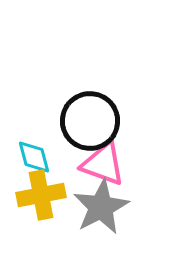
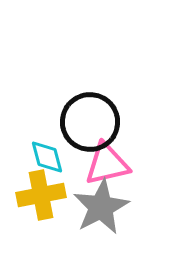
black circle: moved 1 px down
cyan diamond: moved 13 px right
pink triangle: moved 4 px right; rotated 33 degrees counterclockwise
